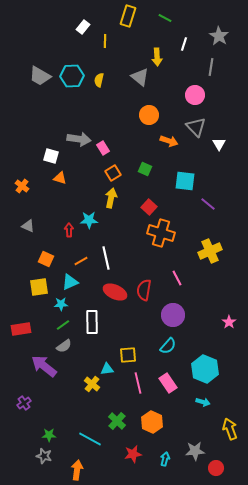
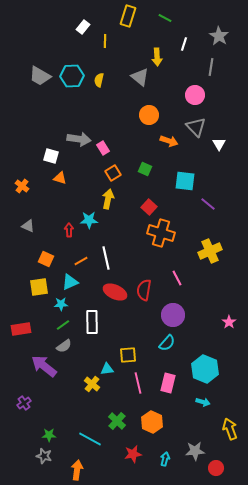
yellow arrow at (111, 198): moved 3 px left, 1 px down
cyan semicircle at (168, 346): moved 1 px left, 3 px up
pink rectangle at (168, 383): rotated 48 degrees clockwise
